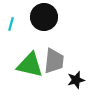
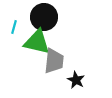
cyan line: moved 3 px right, 3 px down
green triangle: moved 7 px right, 23 px up
black star: rotated 30 degrees counterclockwise
